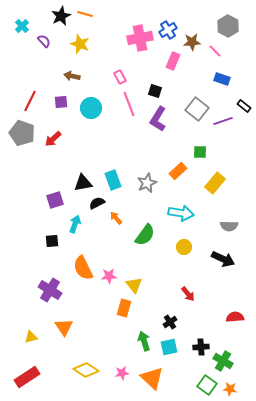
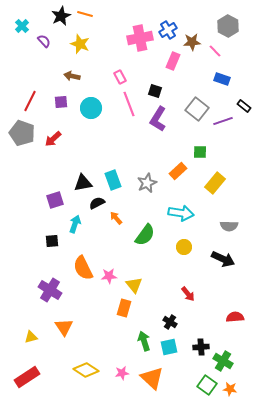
black cross at (170, 322): rotated 24 degrees counterclockwise
